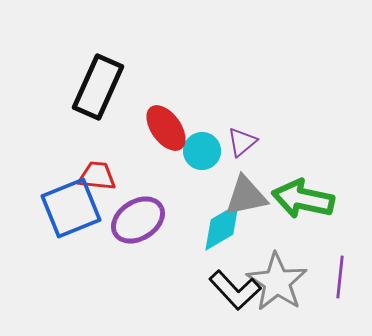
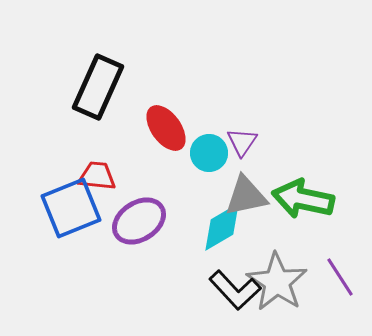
purple triangle: rotated 16 degrees counterclockwise
cyan circle: moved 7 px right, 2 px down
purple ellipse: moved 1 px right, 1 px down
purple line: rotated 39 degrees counterclockwise
